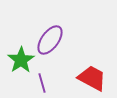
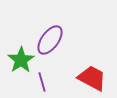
purple line: moved 1 px up
